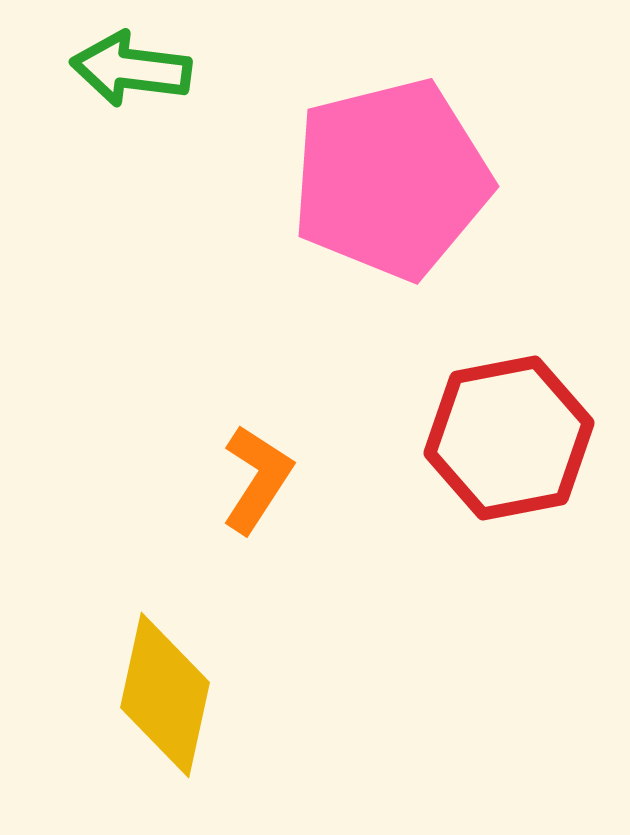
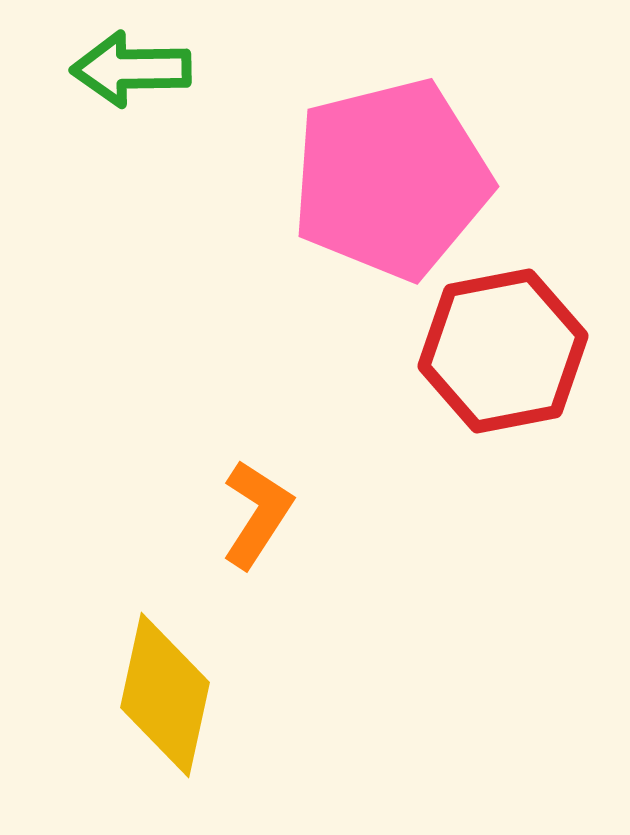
green arrow: rotated 8 degrees counterclockwise
red hexagon: moved 6 px left, 87 px up
orange L-shape: moved 35 px down
